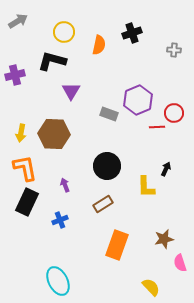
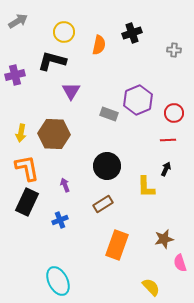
red line: moved 11 px right, 13 px down
orange L-shape: moved 2 px right
